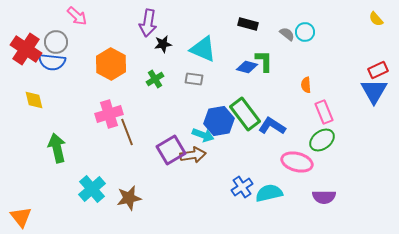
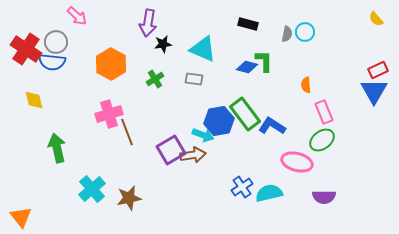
gray semicircle: rotated 63 degrees clockwise
